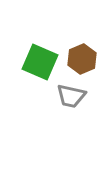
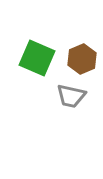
green square: moved 3 px left, 4 px up
